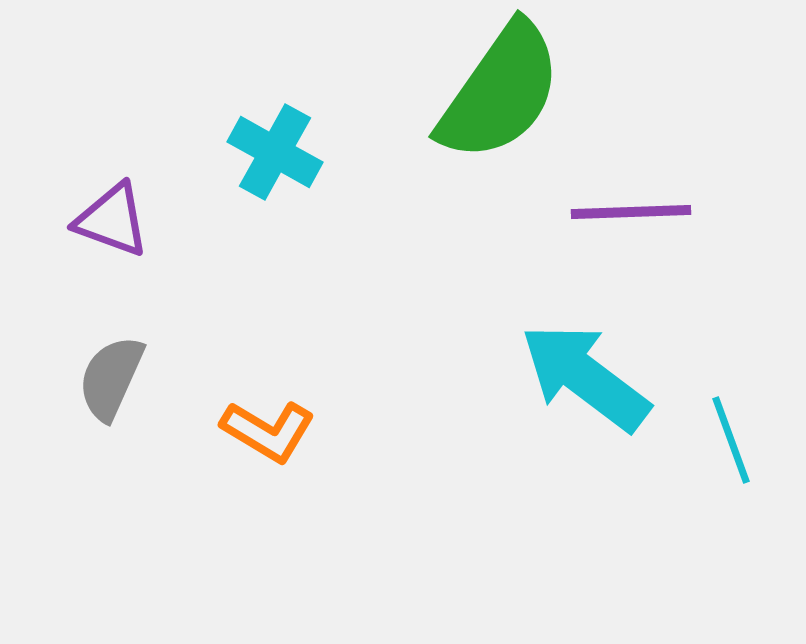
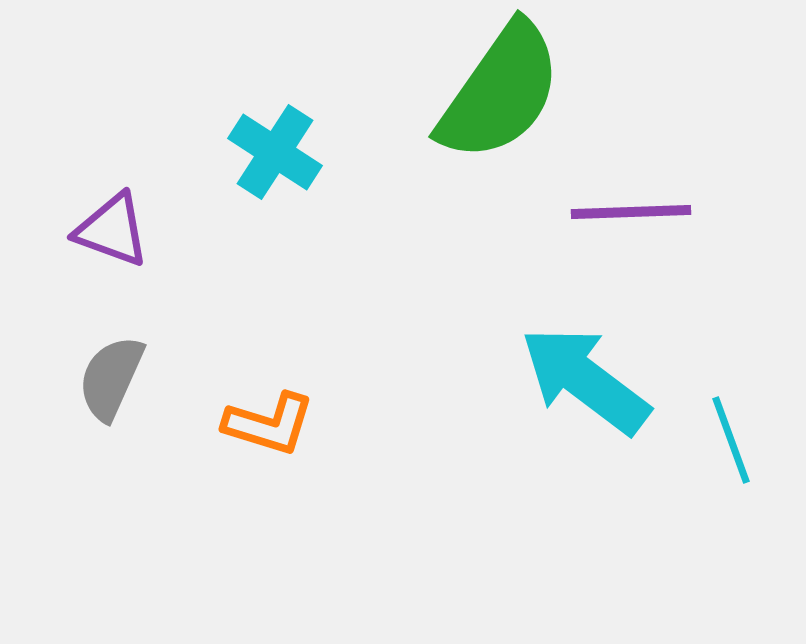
cyan cross: rotated 4 degrees clockwise
purple triangle: moved 10 px down
cyan arrow: moved 3 px down
orange L-shape: moved 1 px right, 7 px up; rotated 14 degrees counterclockwise
